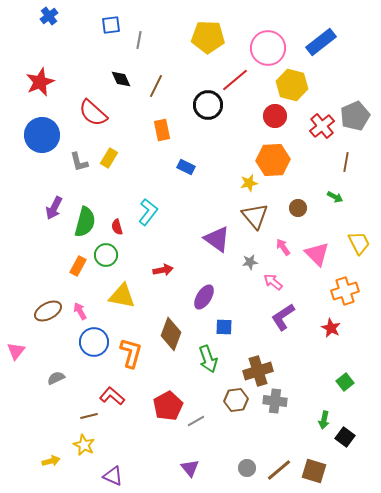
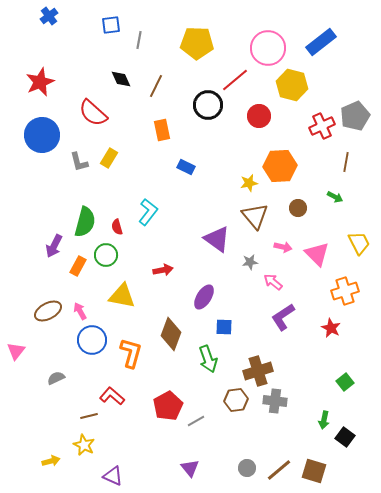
yellow pentagon at (208, 37): moved 11 px left, 6 px down
red circle at (275, 116): moved 16 px left
red cross at (322, 126): rotated 15 degrees clockwise
orange hexagon at (273, 160): moved 7 px right, 6 px down
purple arrow at (54, 208): moved 38 px down
pink arrow at (283, 247): rotated 138 degrees clockwise
blue circle at (94, 342): moved 2 px left, 2 px up
